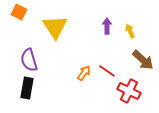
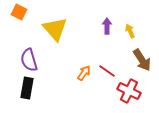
yellow triangle: moved 2 px down; rotated 8 degrees counterclockwise
brown arrow: moved 1 px left; rotated 15 degrees clockwise
